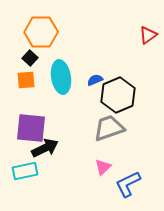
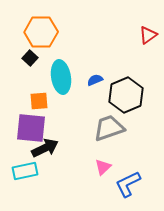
orange square: moved 13 px right, 21 px down
black hexagon: moved 8 px right
